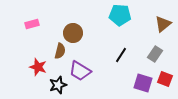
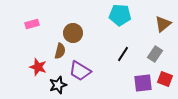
black line: moved 2 px right, 1 px up
purple square: rotated 24 degrees counterclockwise
